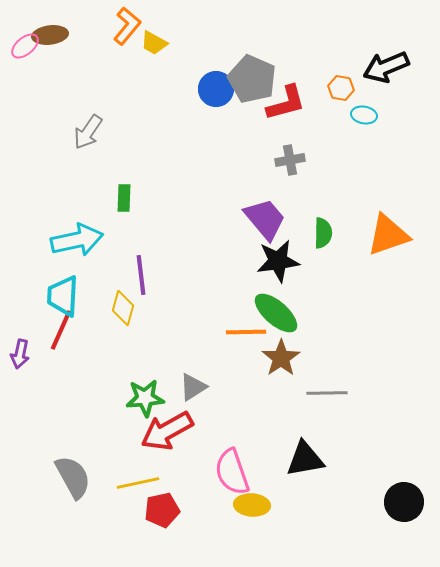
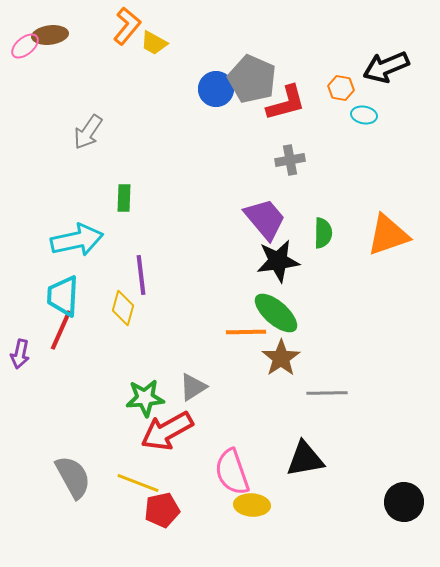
yellow line: rotated 33 degrees clockwise
